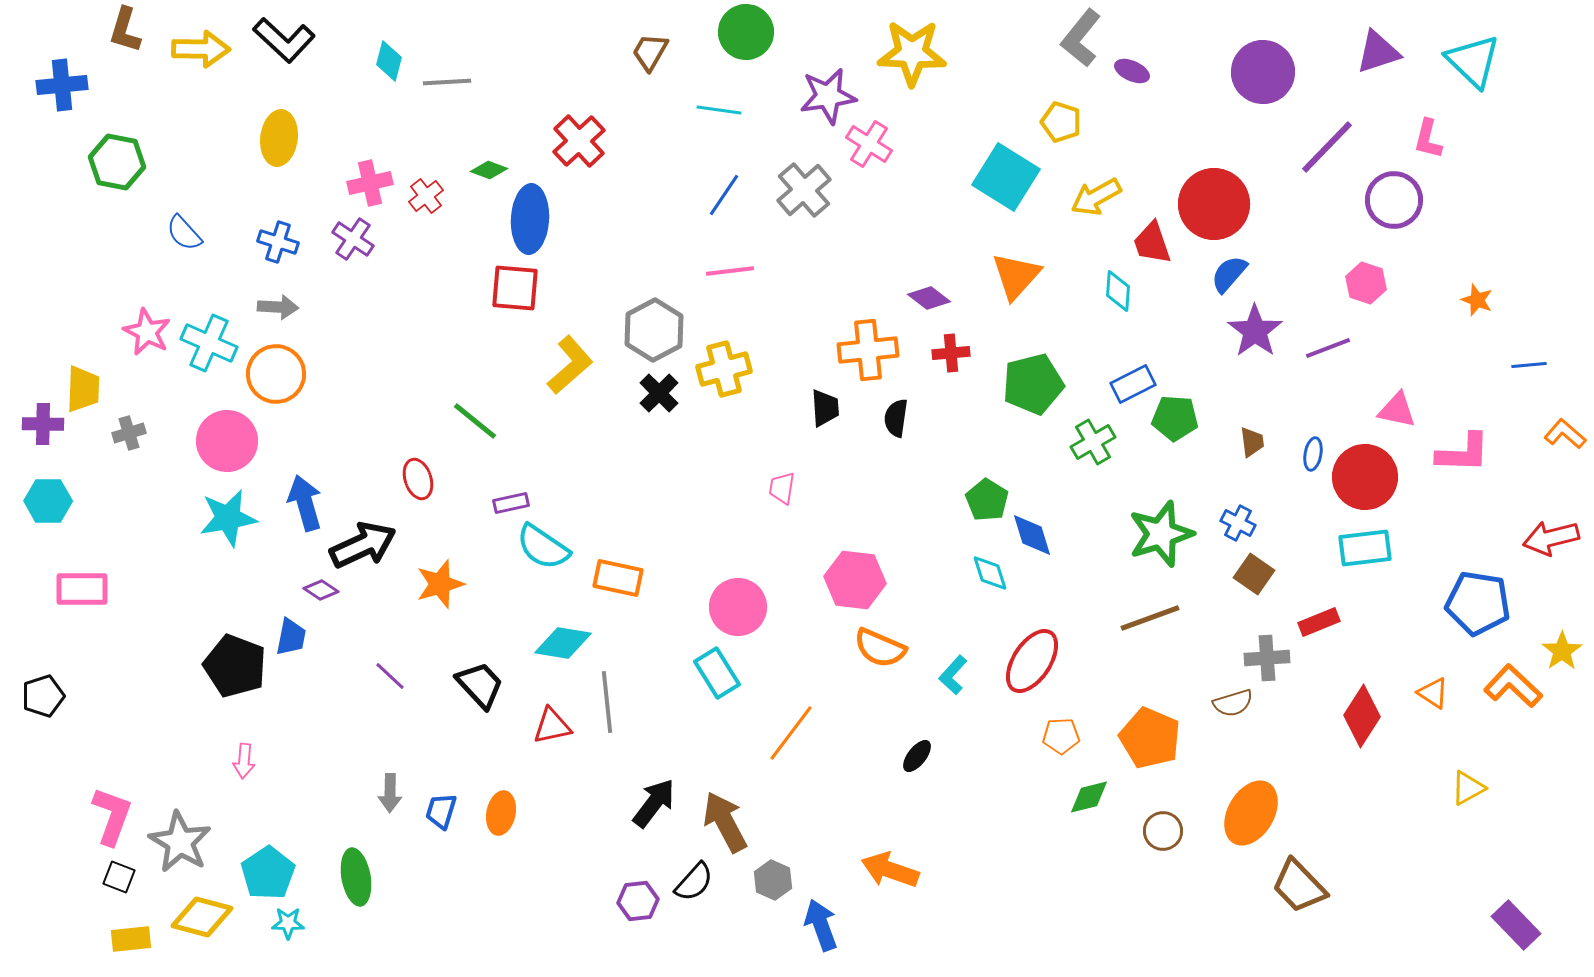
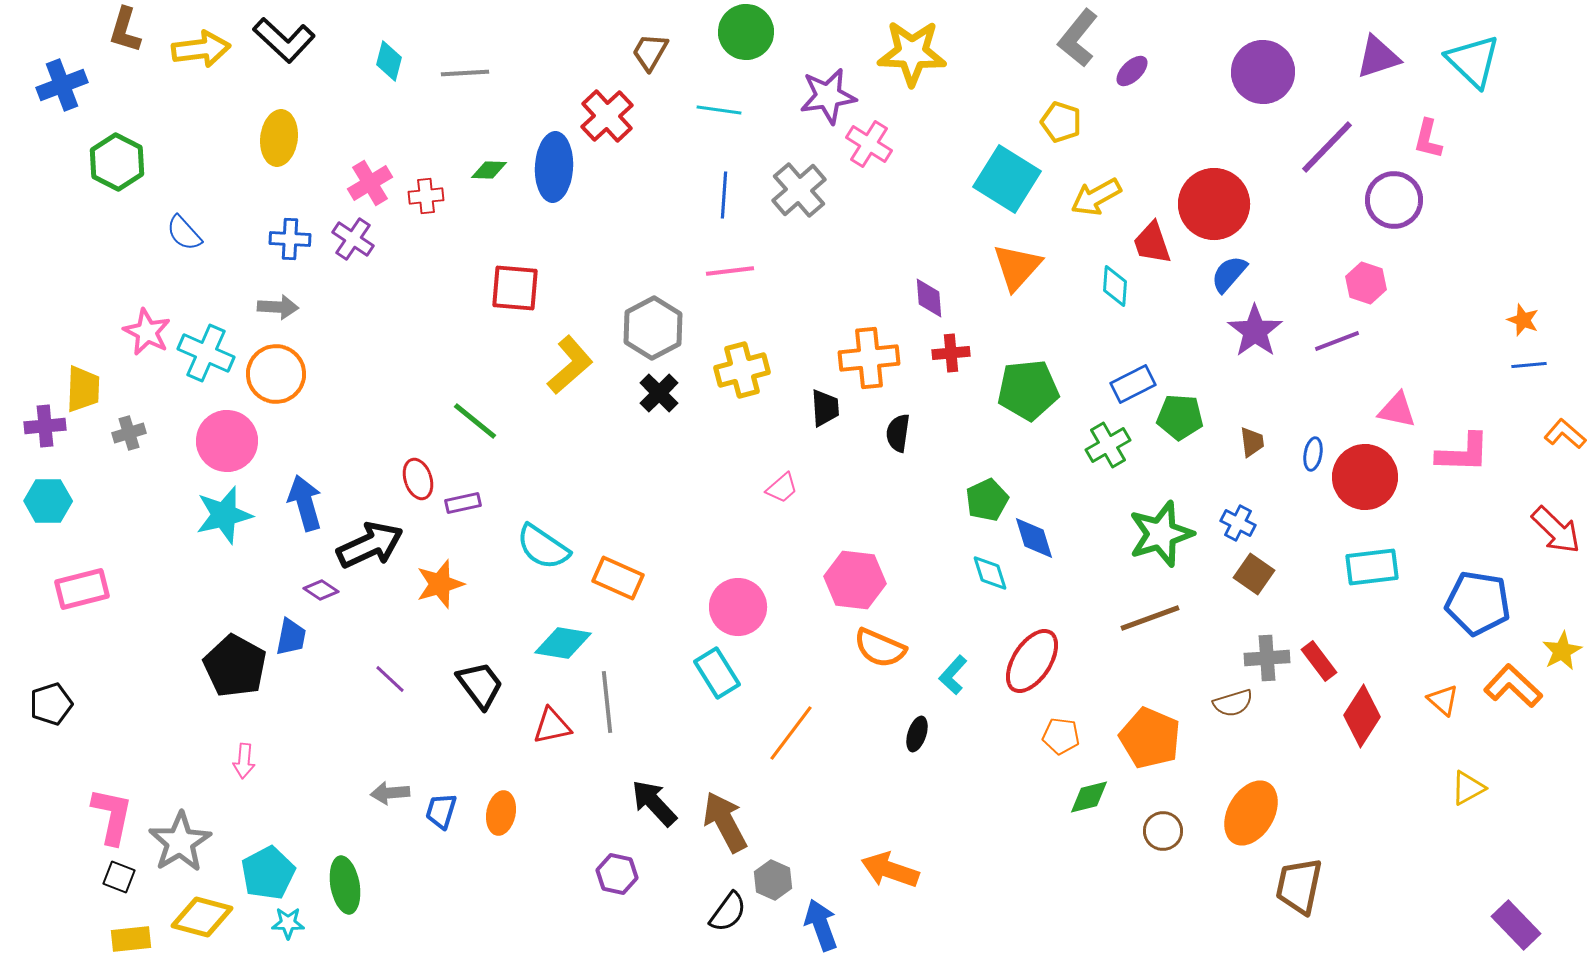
gray L-shape at (1081, 38): moved 3 px left
yellow arrow at (201, 49): rotated 8 degrees counterclockwise
purple triangle at (1378, 52): moved 5 px down
purple ellipse at (1132, 71): rotated 68 degrees counterclockwise
gray line at (447, 82): moved 18 px right, 9 px up
blue cross at (62, 85): rotated 15 degrees counterclockwise
red cross at (579, 141): moved 28 px right, 25 px up
green hexagon at (117, 162): rotated 16 degrees clockwise
green diamond at (489, 170): rotated 18 degrees counterclockwise
cyan square at (1006, 177): moved 1 px right, 2 px down
pink cross at (370, 183): rotated 18 degrees counterclockwise
gray cross at (804, 190): moved 5 px left
blue line at (724, 195): rotated 30 degrees counterclockwise
red cross at (426, 196): rotated 32 degrees clockwise
blue ellipse at (530, 219): moved 24 px right, 52 px up
blue cross at (278, 242): moved 12 px right, 3 px up; rotated 15 degrees counterclockwise
orange triangle at (1016, 276): moved 1 px right, 9 px up
cyan diamond at (1118, 291): moved 3 px left, 5 px up
purple diamond at (929, 298): rotated 48 degrees clockwise
orange star at (1477, 300): moved 46 px right, 20 px down
gray hexagon at (654, 330): moved 1 px left, 2 px up
cyan cross at (209, 343): moved 3 px left, 10 px down
purple line at (1328, 348): moved 9 px right, 7 px up
orange cross at (868, 350): moved 1 px right, 8 px down
yellow cross at (724, 369): moved 18 px right, 1 px down
green pentagon at (1033, 384): moved 5 px left, 6 px down; rotated 8 degrees clockwise
black semicircle at (896, 418): moved 2 px right, 15 px down
green pentagon at (1175, 418): moved 5 px right, 1 px up
purple cross at (43, 424): moved 2 px right, 2 px down; rotated 6 degrees counterclockwise
green cross at (1093, 442): moved 15 px right, 3 px down
pink trapezoid at (782, 488): rotated 140 degrees counterclockwise
green pentagon at (987, 500): rotated 15 degrees clockwise
purple rectangle at (511, 503): moved 48 px left
cyan star at (228, 518): moved 4 px left, 3 px up; rotated 4 degrees counterclockwise
blue diamond at (1032, 535): moved 2 px right, 3 px down
red arrow at (1551, 538): moved 5 px right, 8 px up; rotated 122 degrees counterclockwise
black arrow at (363, 545): moved 7 px right
cyan rectangle at (1365, 548): moved 7 px right, 19 px down
orange rectangle at (618, 578): rotated 12 degrees clockwise
pink rectangle at (82, 589): rotated 14 degrees counterclockwise
red rectangle at (1319, 622): moved 39 px down; rotated 75 degrees clockwise
yellow star at (1562, 651): rotated 6 degrees clockwise
black pentagon at (235, 666): rotated 8 degrees clockwise
purple line at (390, 676): moved 3 px down
black trapezoid at (480, 685): rotated 6 degrees clockwise
orange triangle at (1433, 693): moved 10 px right, 7 px down; rotated 8 degrees clockwise
black pentagon at (43, 696): moved 8 px right, 8 px down
orange pentagon at (1061, 736): rotated 9 degrees clockwise
black ellipse at (917, 756): moved 22 px up; rotated 20 degrees counterclockwise
gray arrow at (390, 793): rotated 84 degrees clockwise
black arrow at (654, 803): rotated 80 degrees counterclockwise
pink L-shape at (112, 816): rotated 8 degrees counterclockwise
gray star at (180, 842): rotated 10 degrees clockwise
cyan pentagon at (268, 873): rotated 6 degrees clockwise
green ellipse at (356, 877): moved 11 px left, 8 px down
black semicircle at (694, 882): moved 34 px right, 30 px down; rotated 6 degrees counterclockwise
brown trapezoid at (1299, 886): rotated 56 degrees clockwise
purple hexagon at (638, 901): moved 21 px left, 27 px up; rotated 18 degrees clockwise
